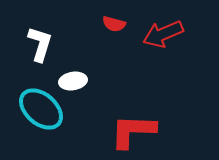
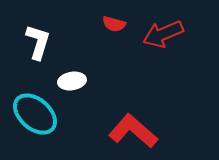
white L-shape: moved 2 px left, 2 px up
white ellipse: moved 1 px left
cyan ellipse: moved 6 px left, 5 px down
red L-shape: rotated 39 degrees clockwise
